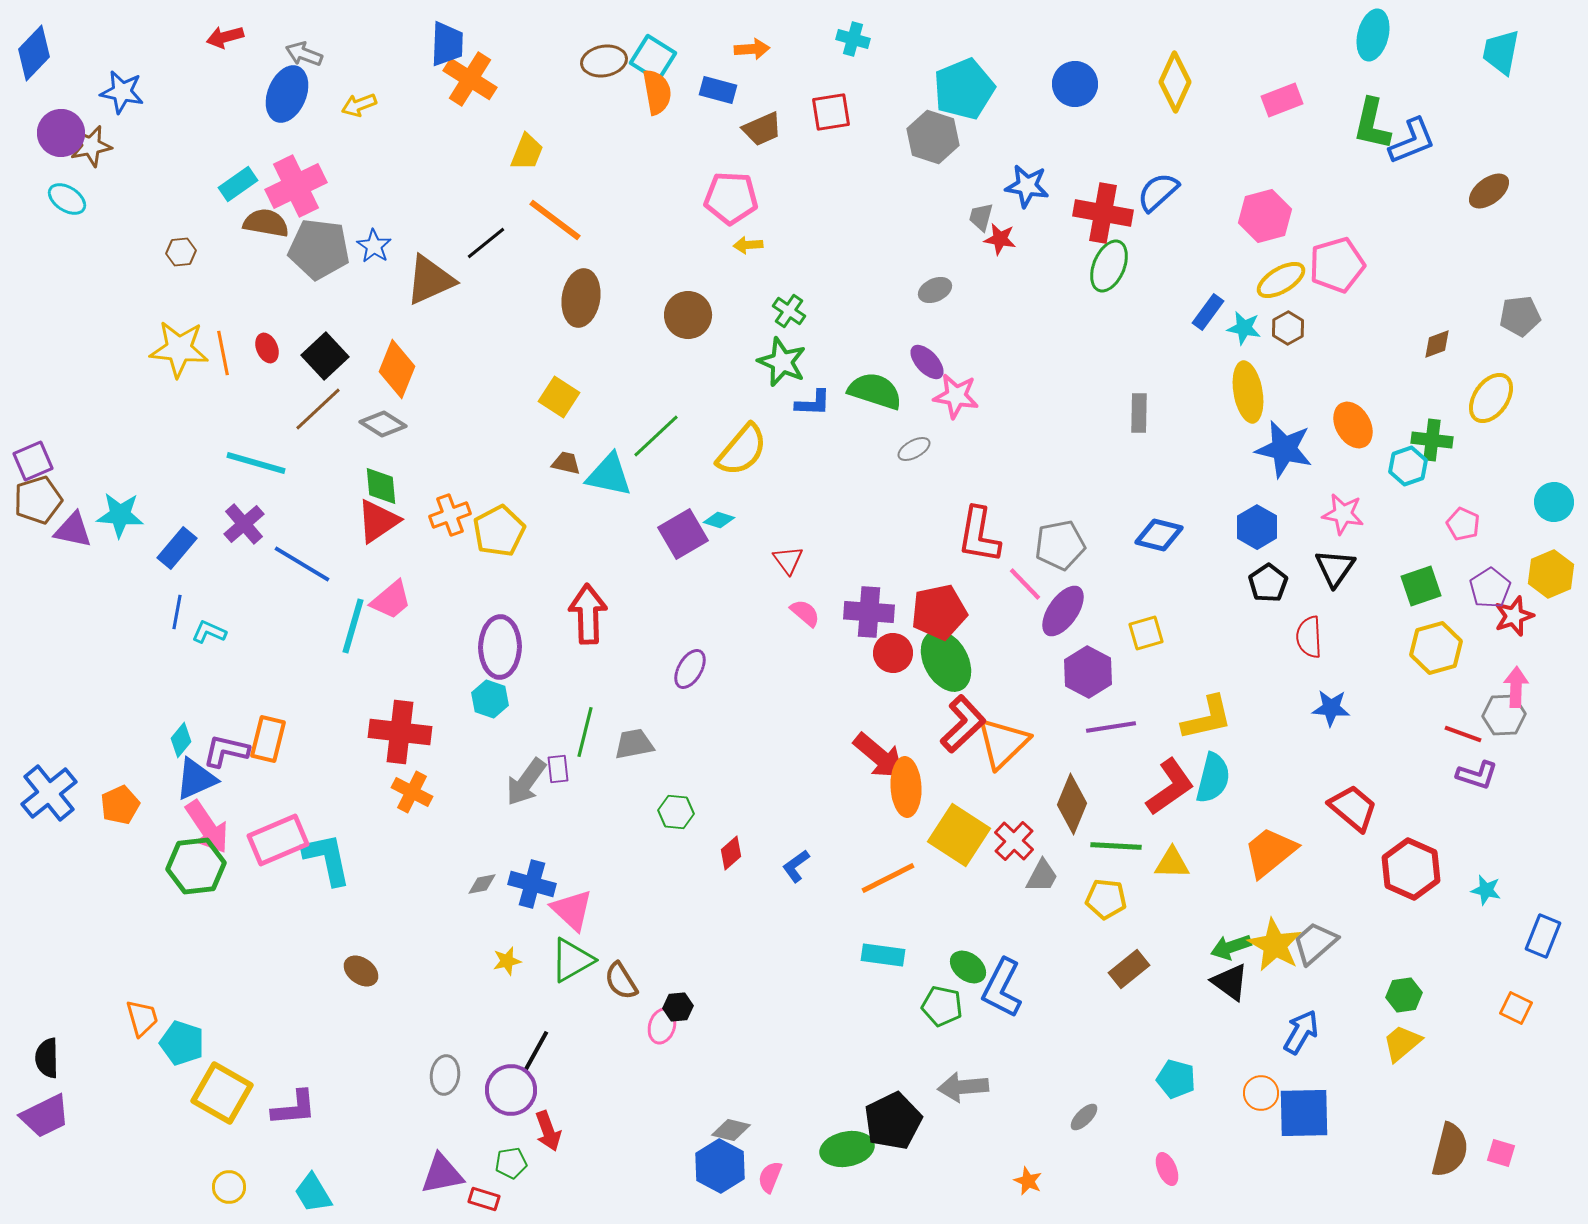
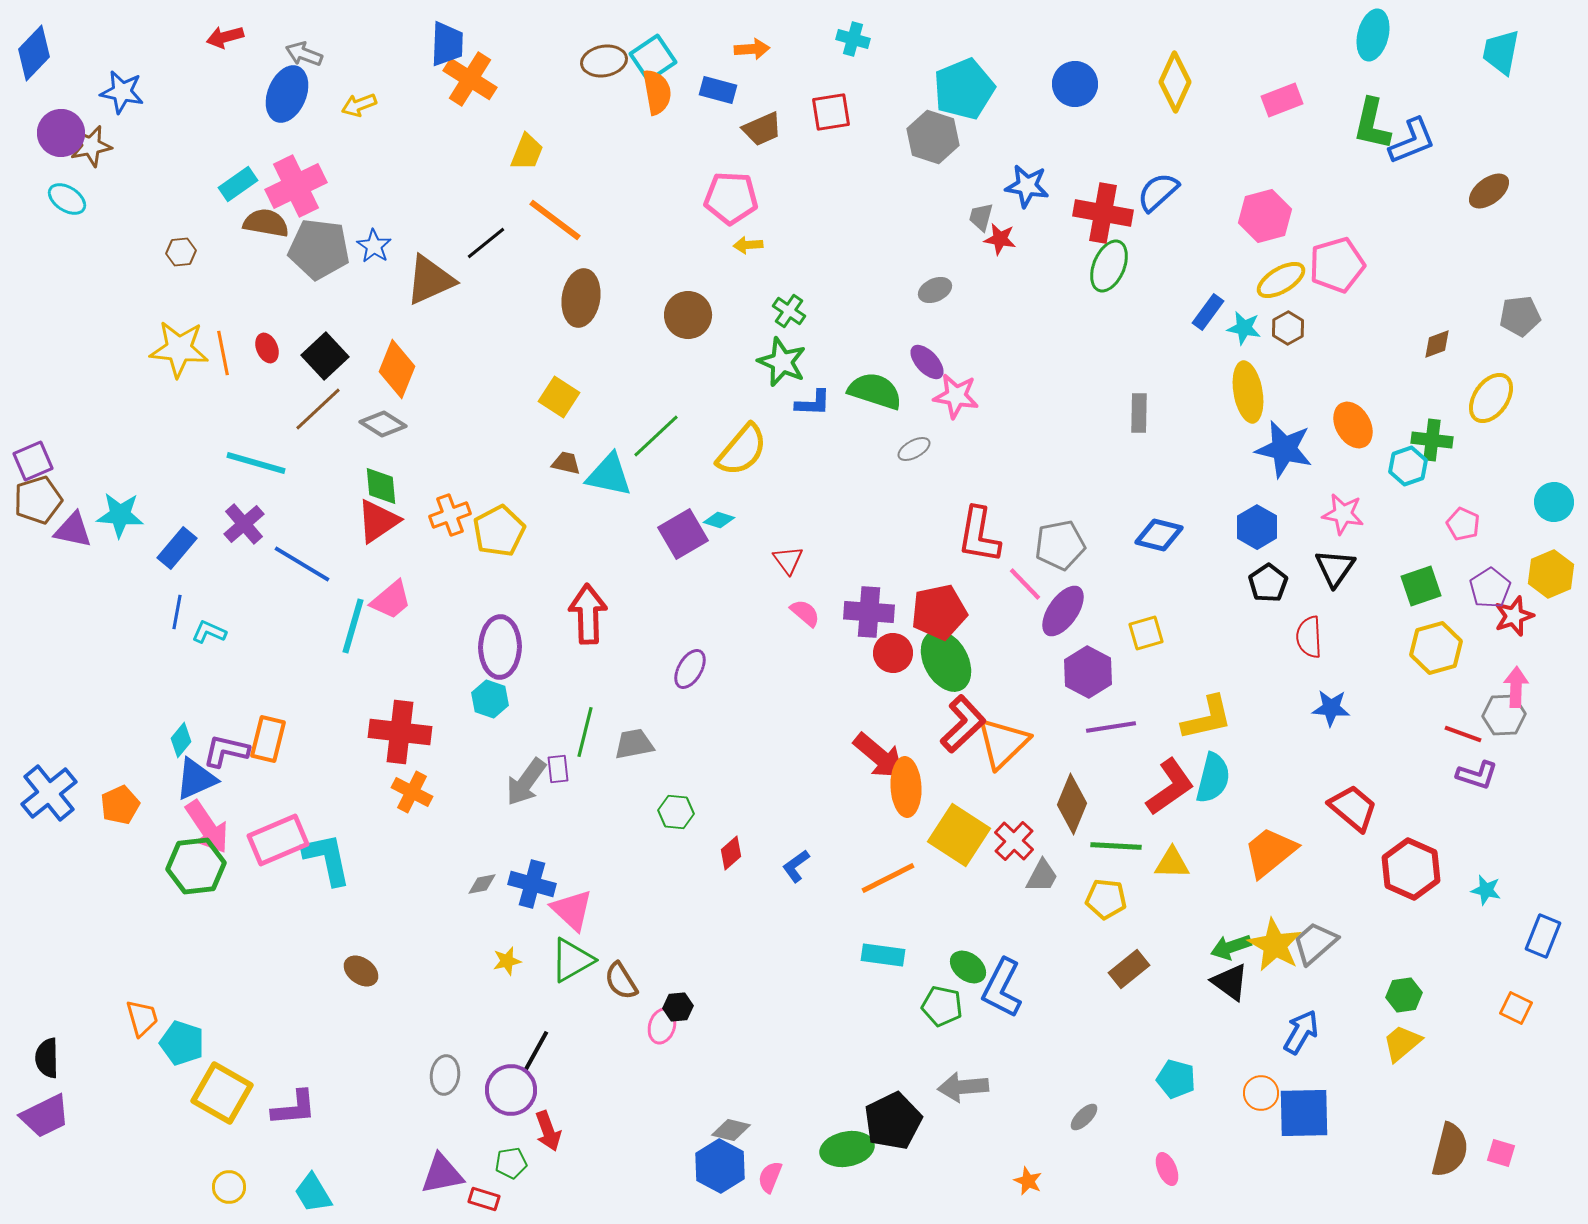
cyan square at (653, 58): rotated 24 degrees clockwise
